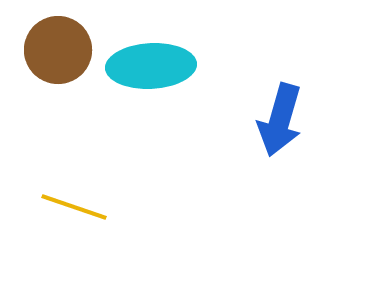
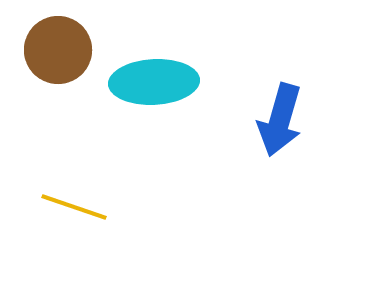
cyan ellipse: moved 3 px right, 16 px down
